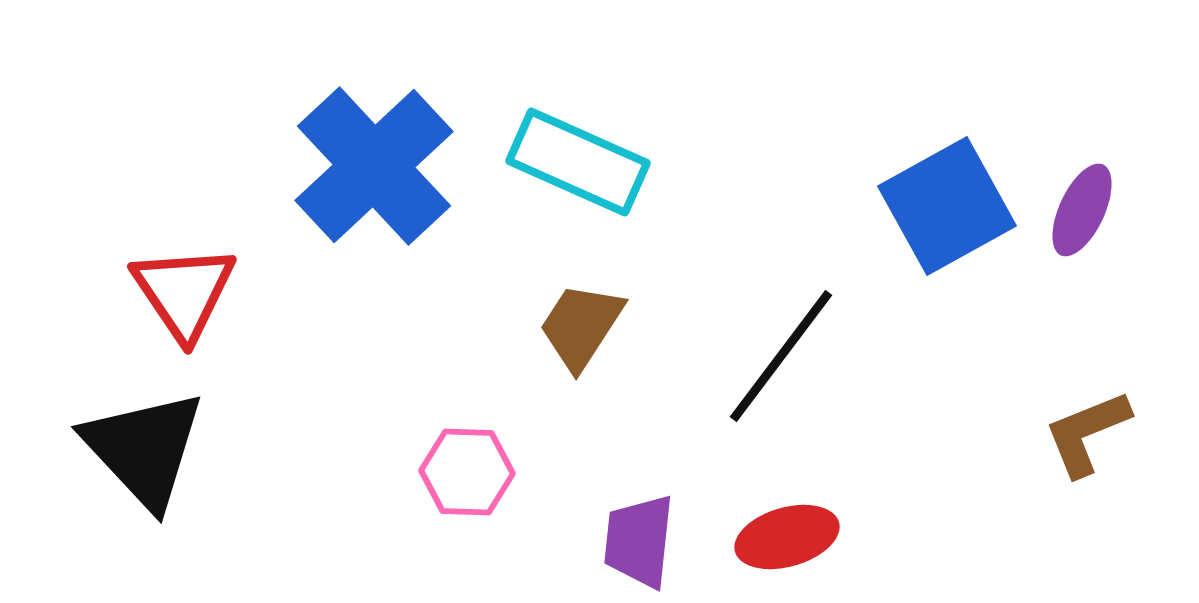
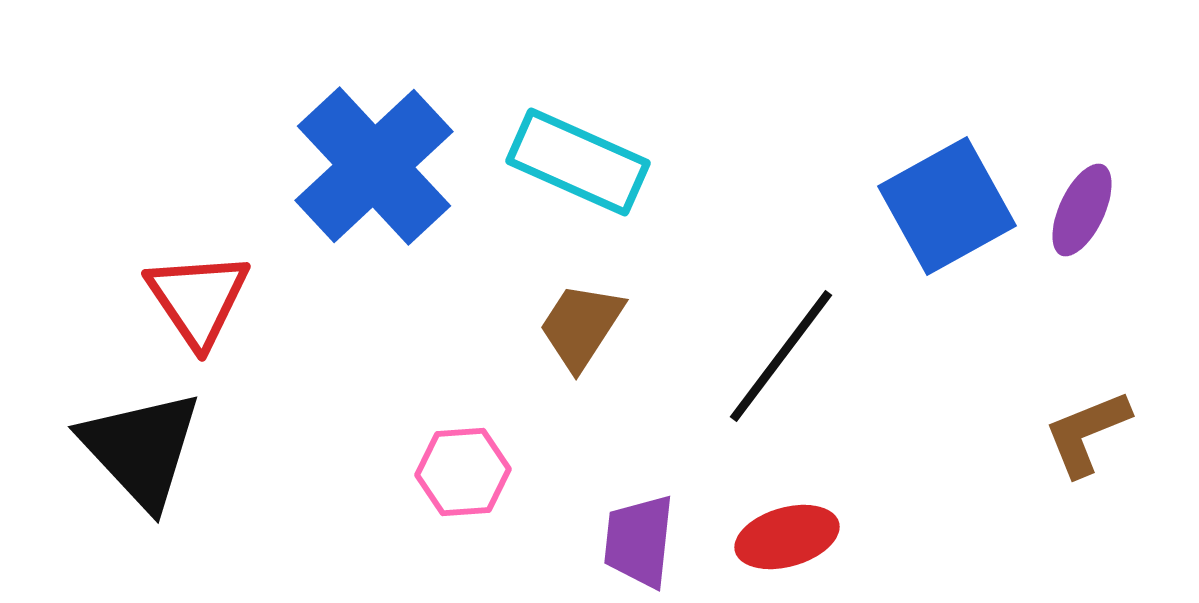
red triangle: moved 14 px right, 7 px down
black triangle: moved 3 px left
pink hexagon: moved 4 px left; rotated 6 degrees counterclockwise
